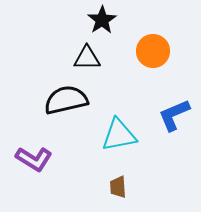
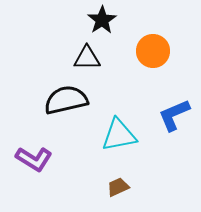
brown trapezoid: rotated 70 degrees clockwise
